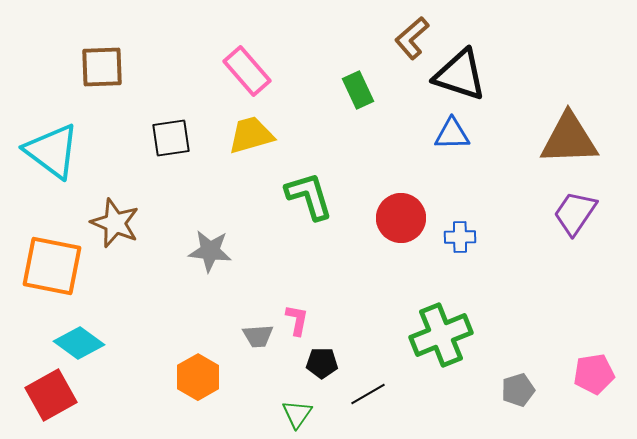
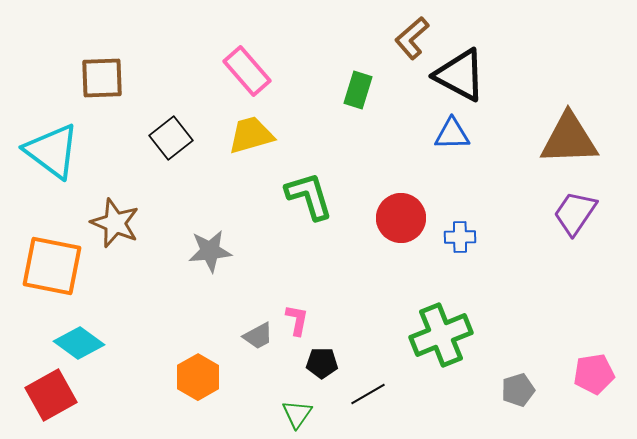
brown square: moved 11 px down
black triangle: rotated 10 degrees clockwise
green rectangle: rotated 42 degrees clockwise
black square: rotated 30 degrees counterclockwise
gray star: rotated 12 degrees counterclockwise
gray trapezoid: rotated 24 degrees counterclockwise
